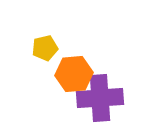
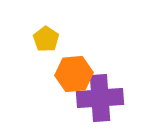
yellow pentagon: moved 1 px right, 9 px up; rotated 25 degrees counterclockwise
